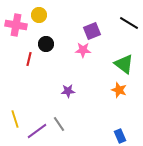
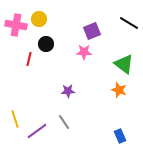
yellow circle: moved 4 px down
pink star: moved 1 px right, 2 px down
gray line: moved 5 px right, 2 px up
